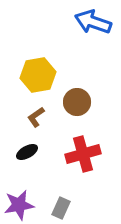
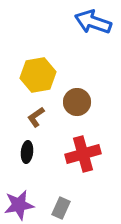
black ellipse: rotated 55 degrees counterclockwise
